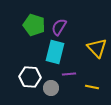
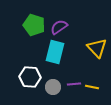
purple semicircle: rotated 24 degrees clockwise
purple line: moved 5 px right, 10 px down
gray circle: moved 2 px right, 1 px up
